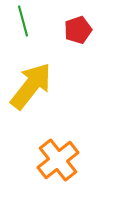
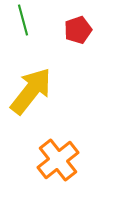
green line: moved 1 px up
yellow arrow: moved 5 px down
